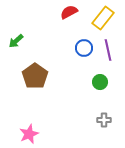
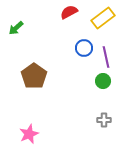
yellow rectangle: rotated 15 degrees clockwise
green arrow: moved 13 px up
purple line: moved 2 px left, 7 px down
brown pentagon: moved 1 px left
green circle: moved 3 px right, 1 px up
